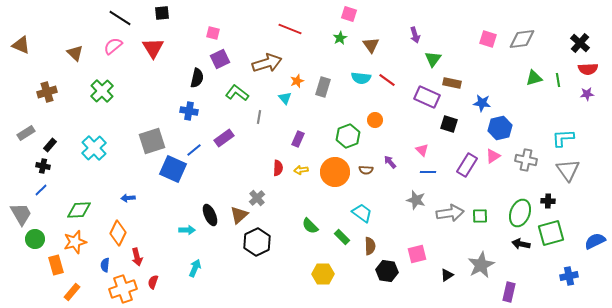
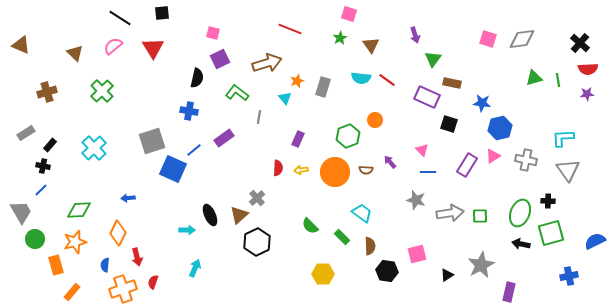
gray trapezoid at (21, 214): moved 2 px up
